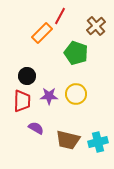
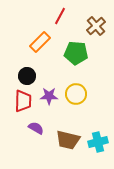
orange rectangle: moved 2 px left, 9 px down
green pentagon: rotated 15 degrees counterclockwise
red trapezoid: moved 1 px right
